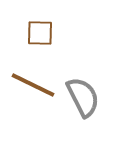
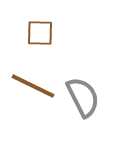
brown line: moved 1 px down
